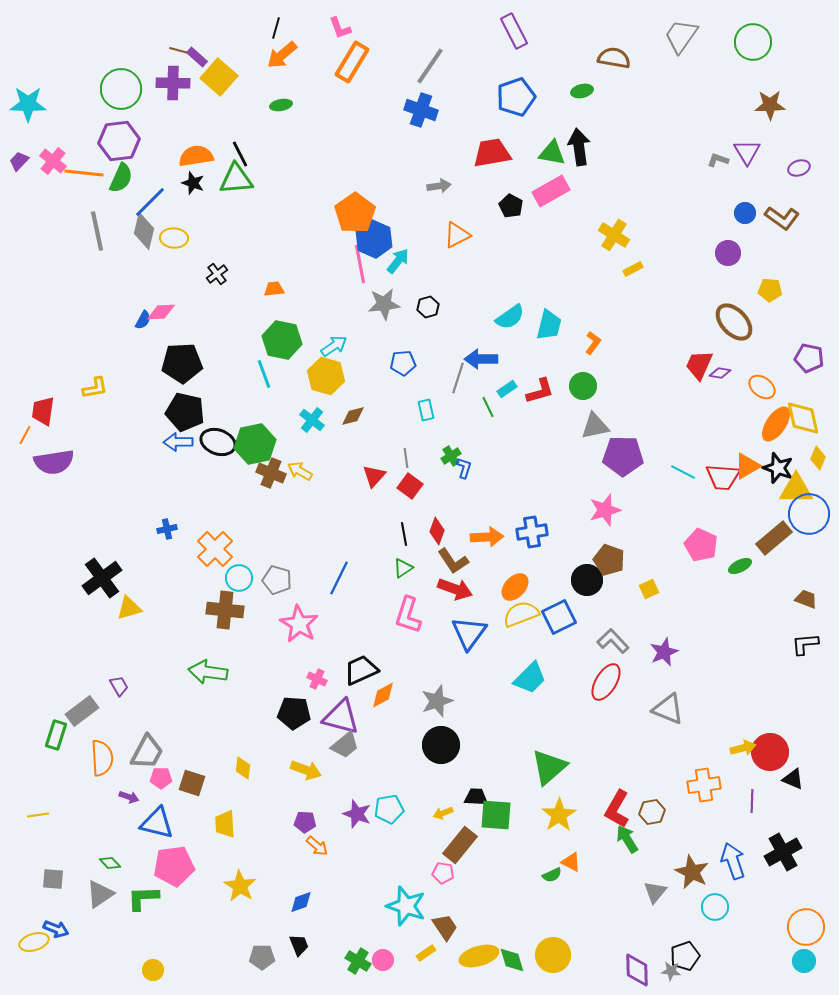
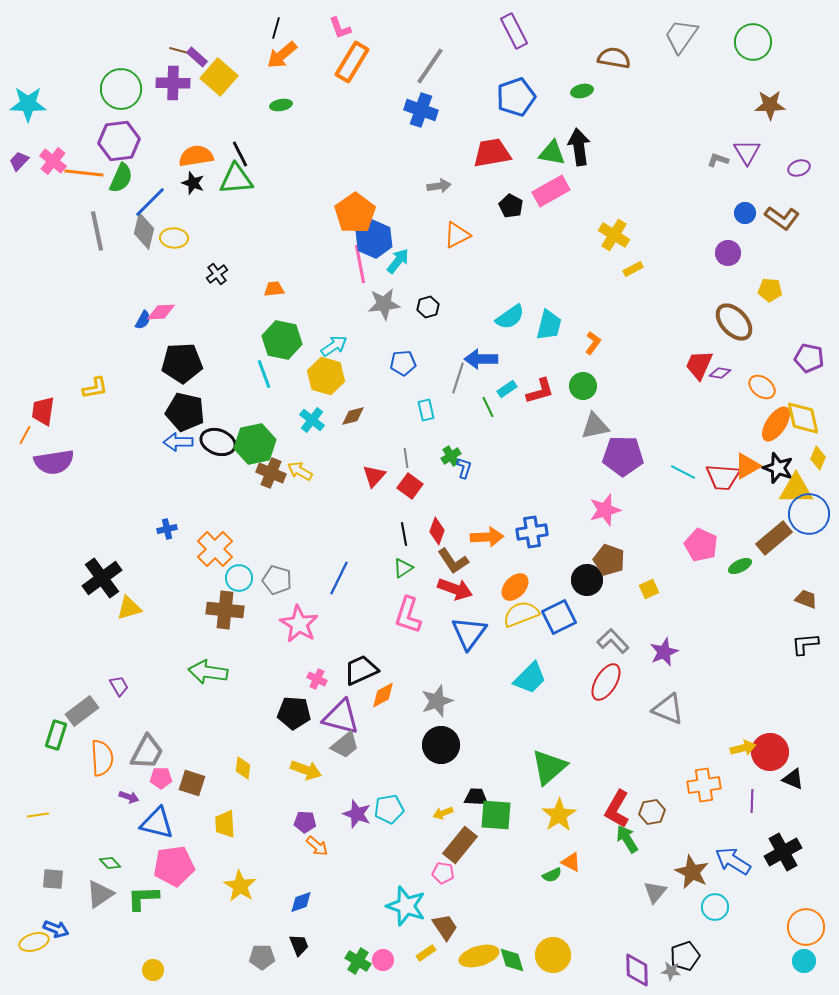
blue arrow at (733, 861): rotated 39 degrees counterclockwise
